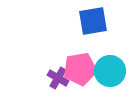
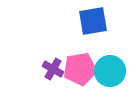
purple cross: moved 5 px left, 9 px up
